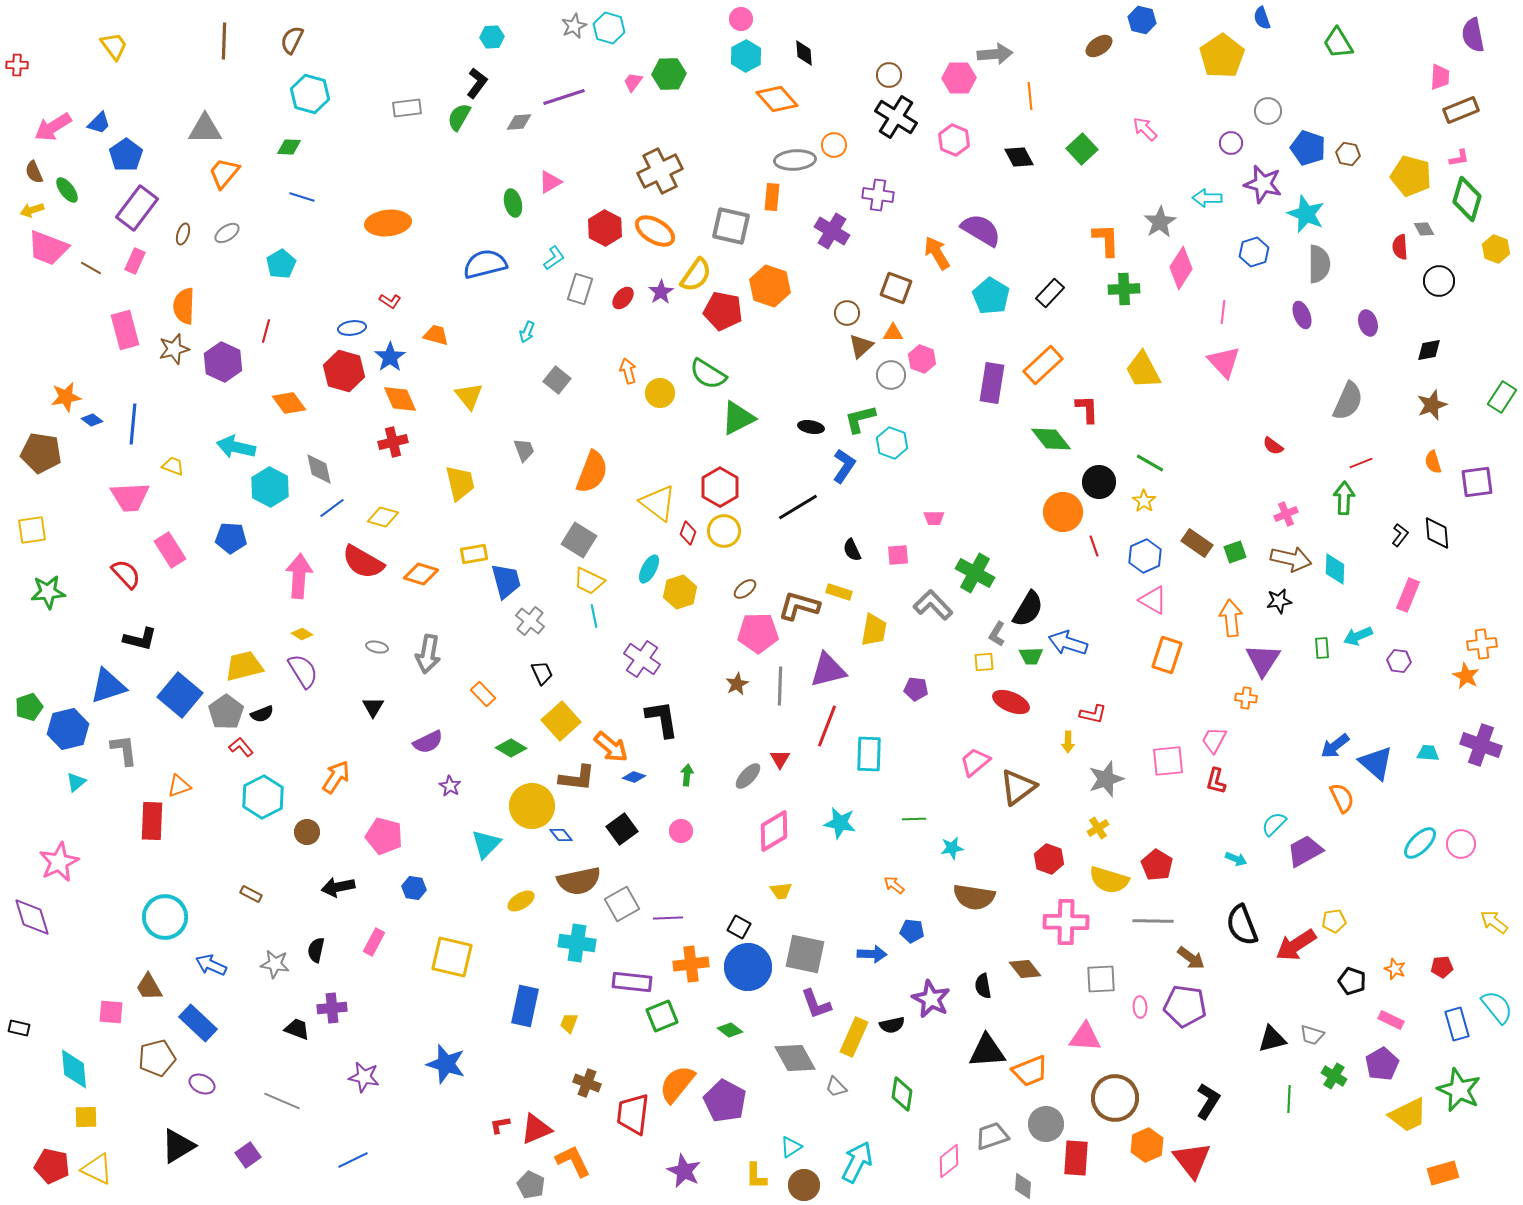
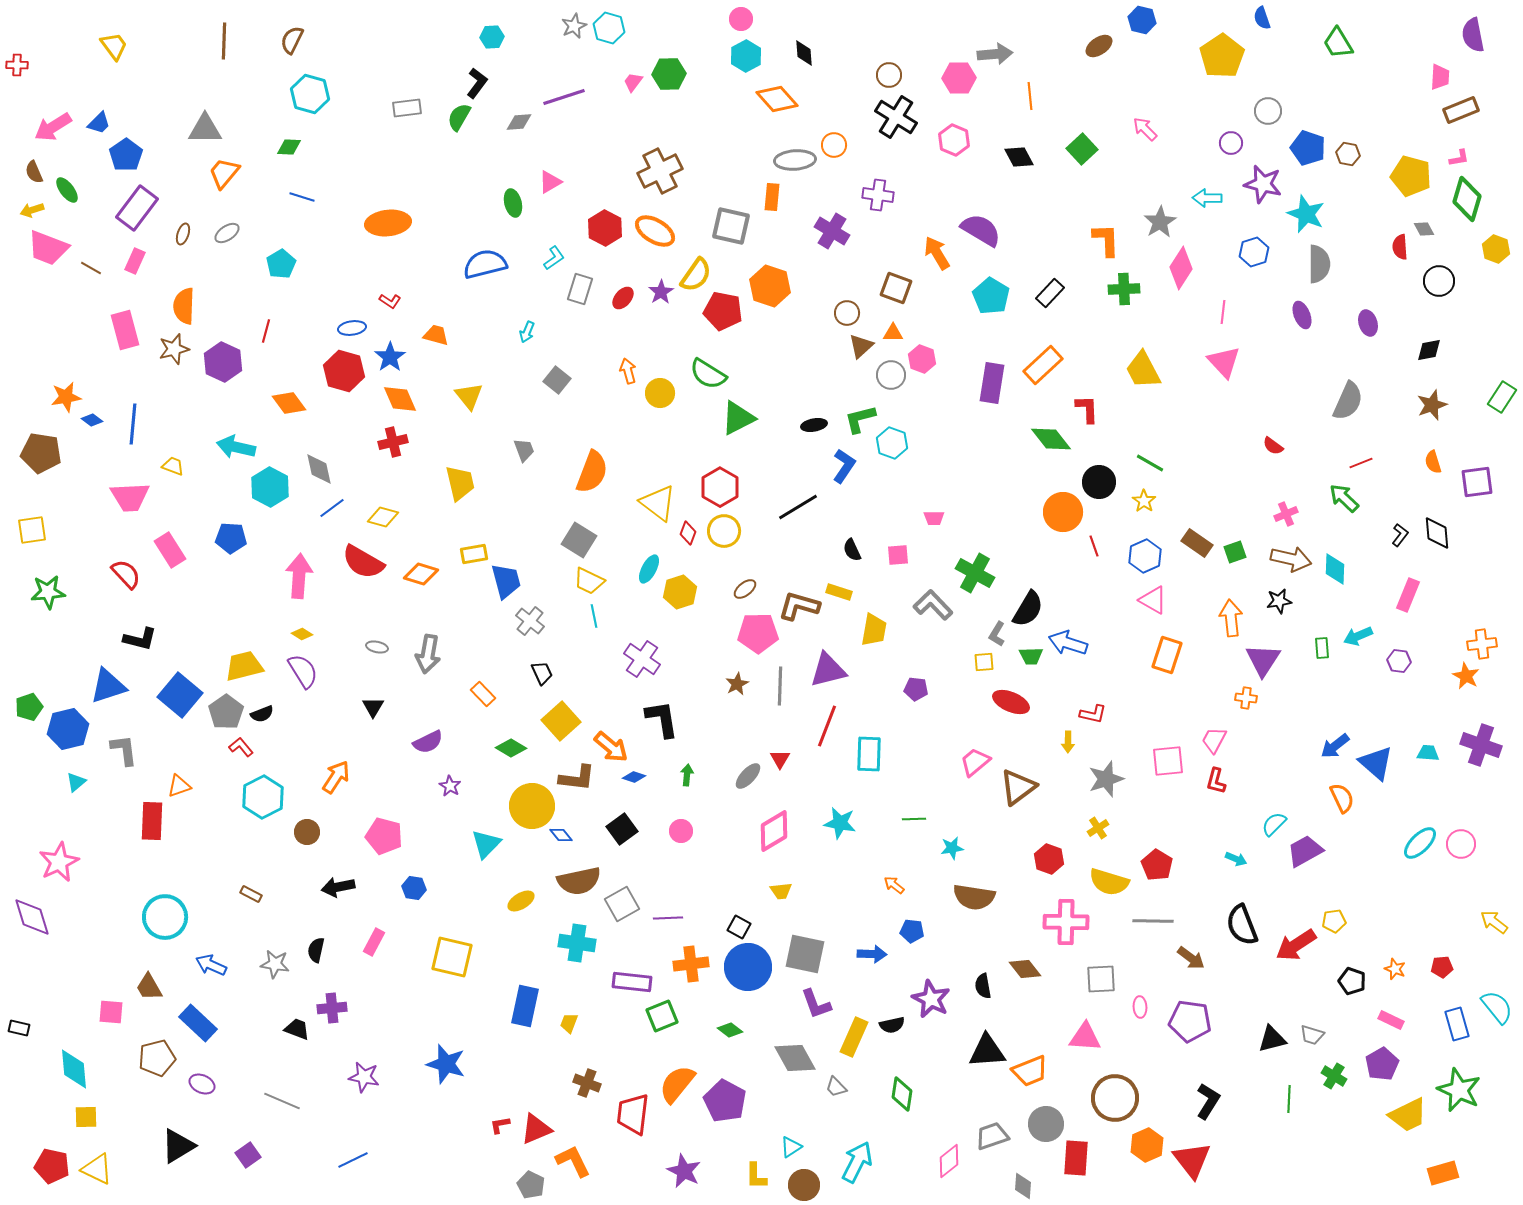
black ellipse at (811, 427): moved 3 px right, 2 px up; rotated 20 degrees counterclockwise
green arrow at (1344, 498): rotated 48 degrees counterclockwise
yellow semicircle at (1109, 880): moved 2 px down
purple pentagon at (1185, 1006): moved 5 px right, 15 px down
